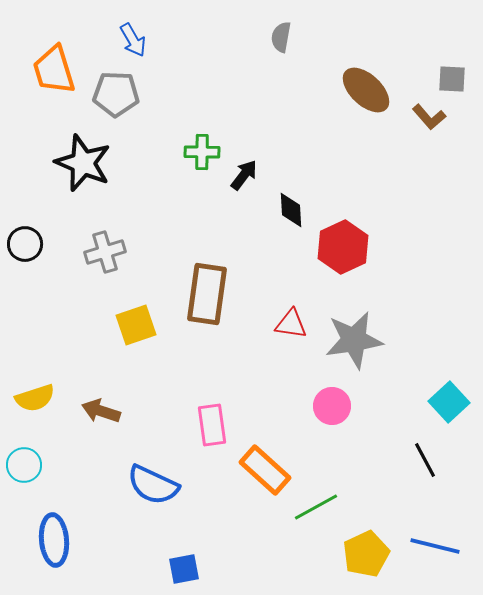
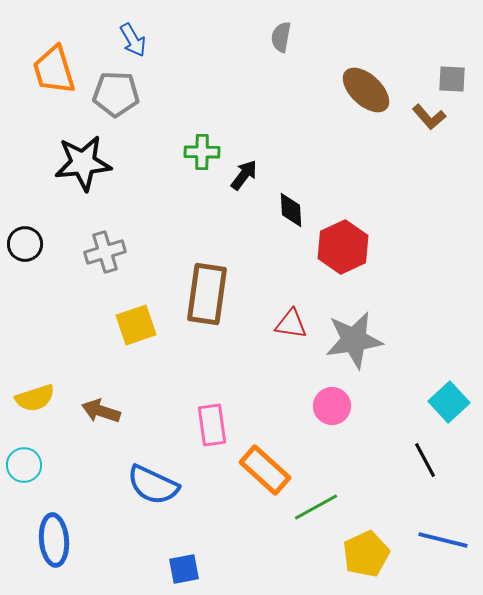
black star: rotated 28 degrees counterclockwise
blue line: moved 8 px right, 6 px up
